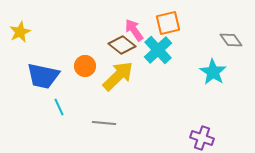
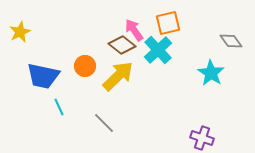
gray diamond: moved 1 px down
cyan star: moved 2 px left, 1 px down
gray line: rotated 40 degrees clockwise
